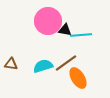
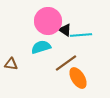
black triangle: rotated 24 degrees clockwise
cyan semicircle: moved 2 px left, 19 px up
